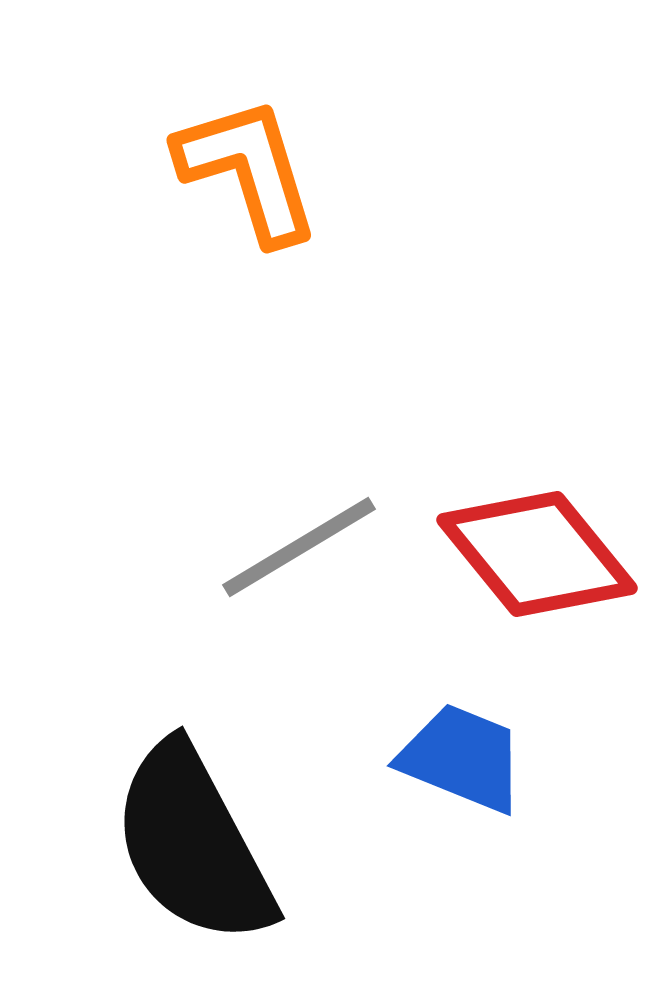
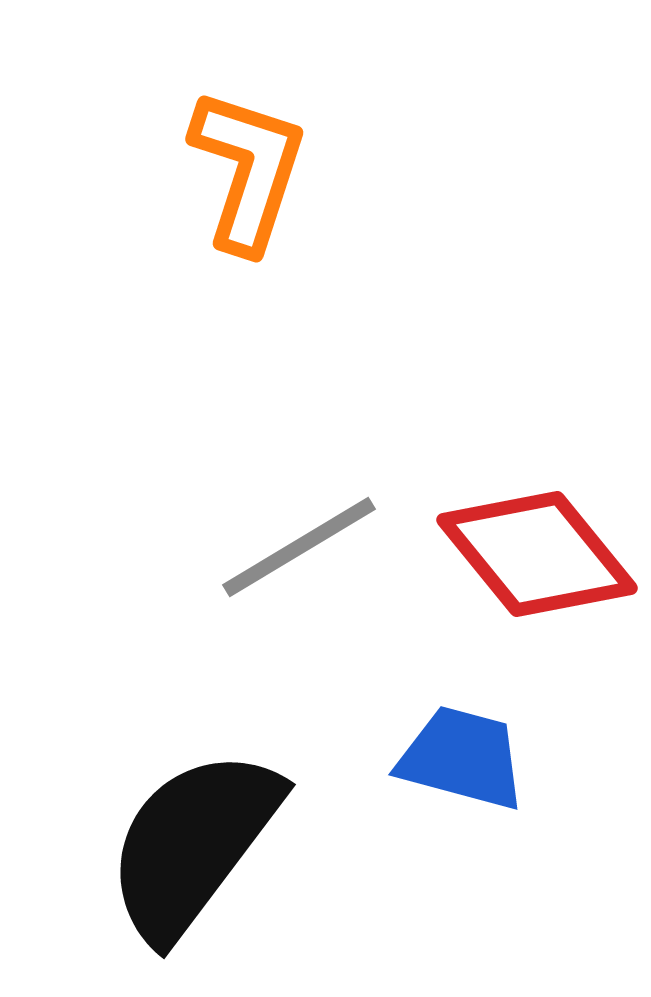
orange L-shape: rotated 35 degrees clockwise
blue trapezoid: rotated 7 degrees counterclockwise
black semicircle: rotated 65 degrees clockwise
